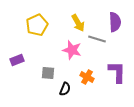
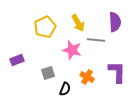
yellow pentagon: moved 8 px right, 2 px down
gray line: moved 1 px left, 1 px down; rotated 12 degrees counterclockwise
gray square: rotated 24 degrees counterclockwise
